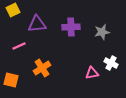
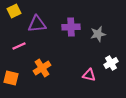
yellow square: moved 1 px right, 1 px down
gray star: moved 4 px left, 2 px down
white cross: rotated 32 degrees clockwise
pink triangle: moved 3 px left, 2 px down; rotated 24 degrees clockwise
orange square: moved 2 px up
